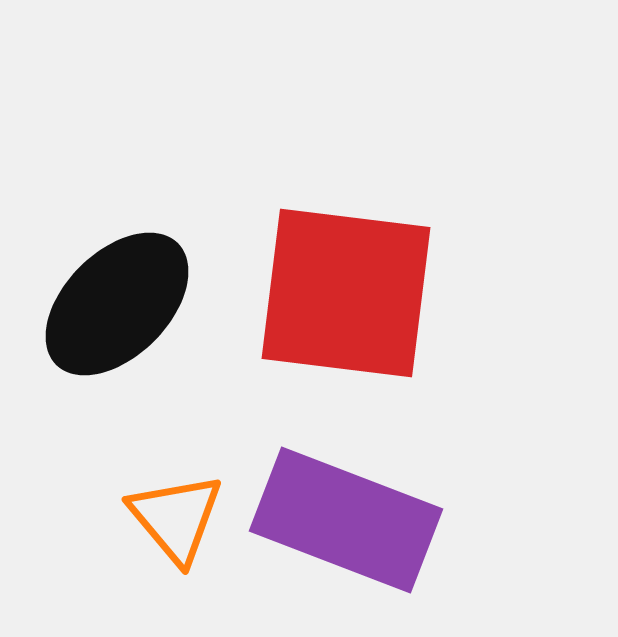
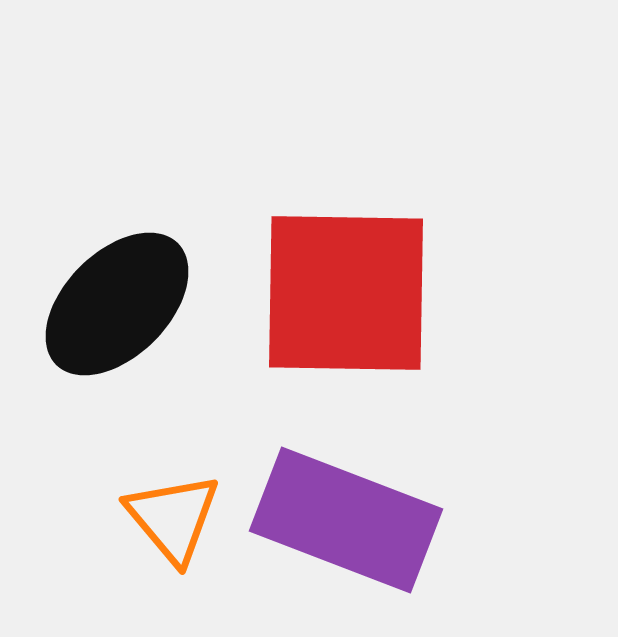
red square: rotated 6 degrees counterclockwise
orange triangle: moved 3 px left
